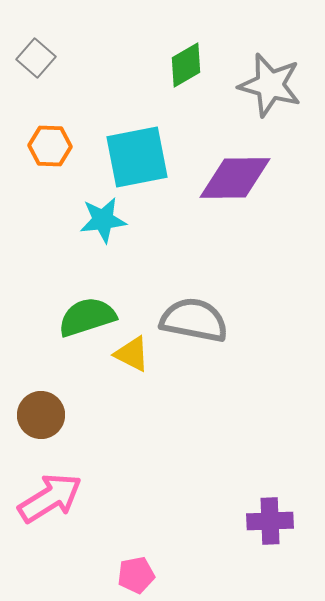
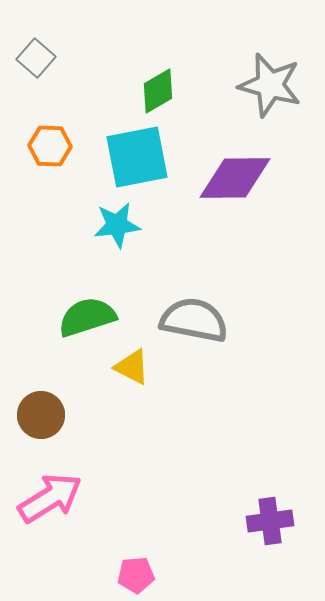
green diamond: moved 28 px left, 26 px down
cyan star: moved 14 px right, 5 px down
yellow triangle: moved 13 px down
purple cross: rotated 6 degrees counterclockwise
pink pentagon: rotated 6 degrees clockwise
